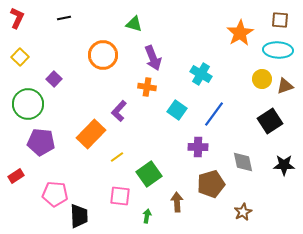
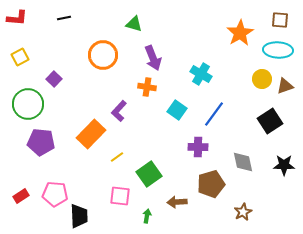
red L-shape: rotated 70 degrees clockwise
yellow square: rotated 18 degrees clockwise
red rectangle: moved 5 px right, 20 px down
brown arrow: rotated 90 degrees counterclockwise
